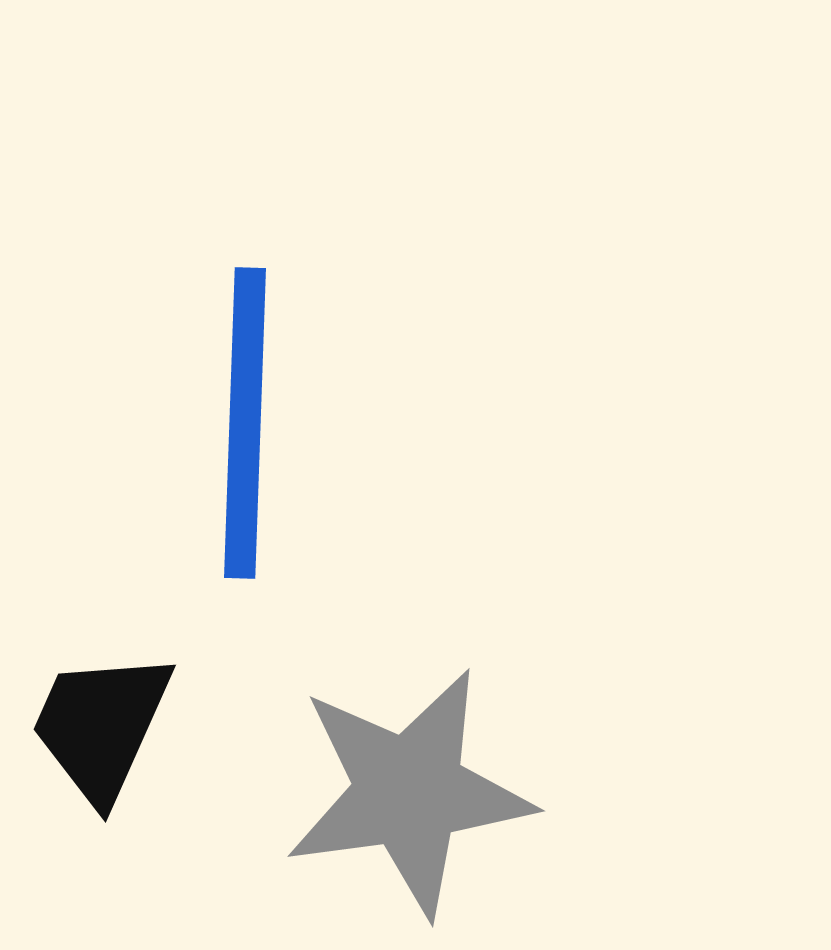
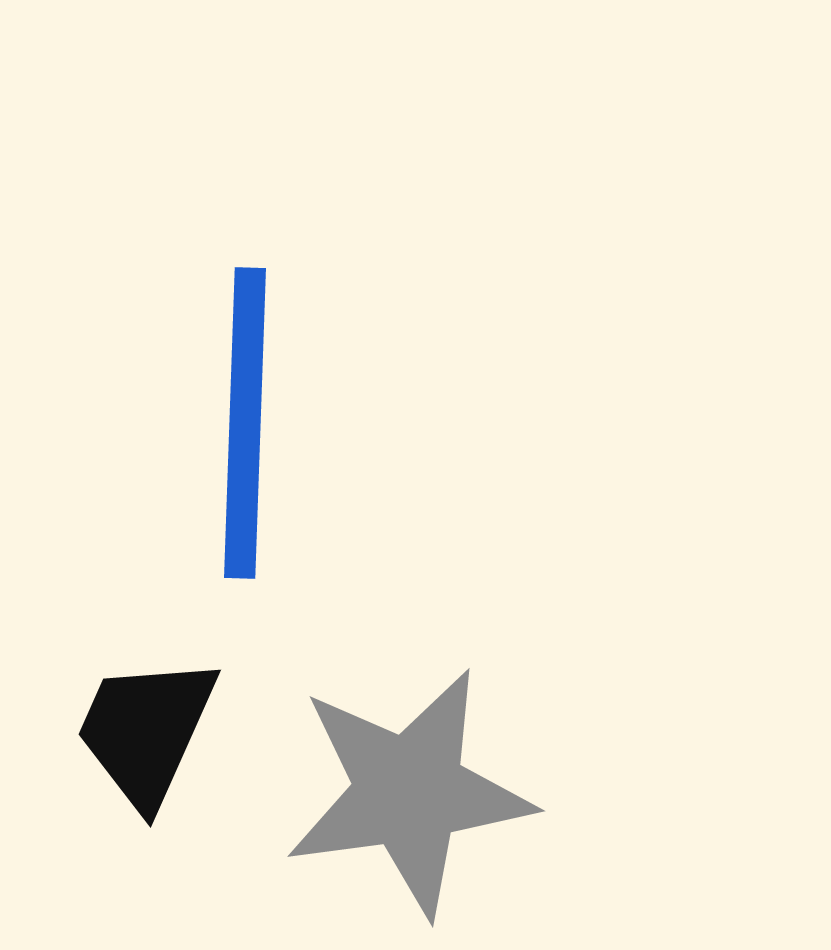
black trapezoid: moved 45 px right, 5 px down
